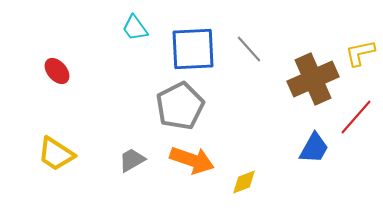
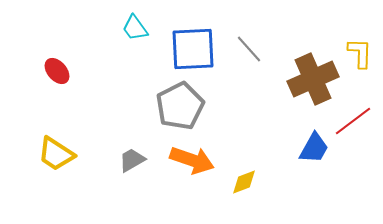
yellow L-shape: rotated 104 degrees clockwise
red line: moved 3 px left, 4 px down; rotated 12 degrees clockwise
